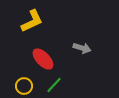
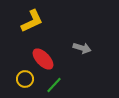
yellow circle: moved 1 px right, 7 px up
